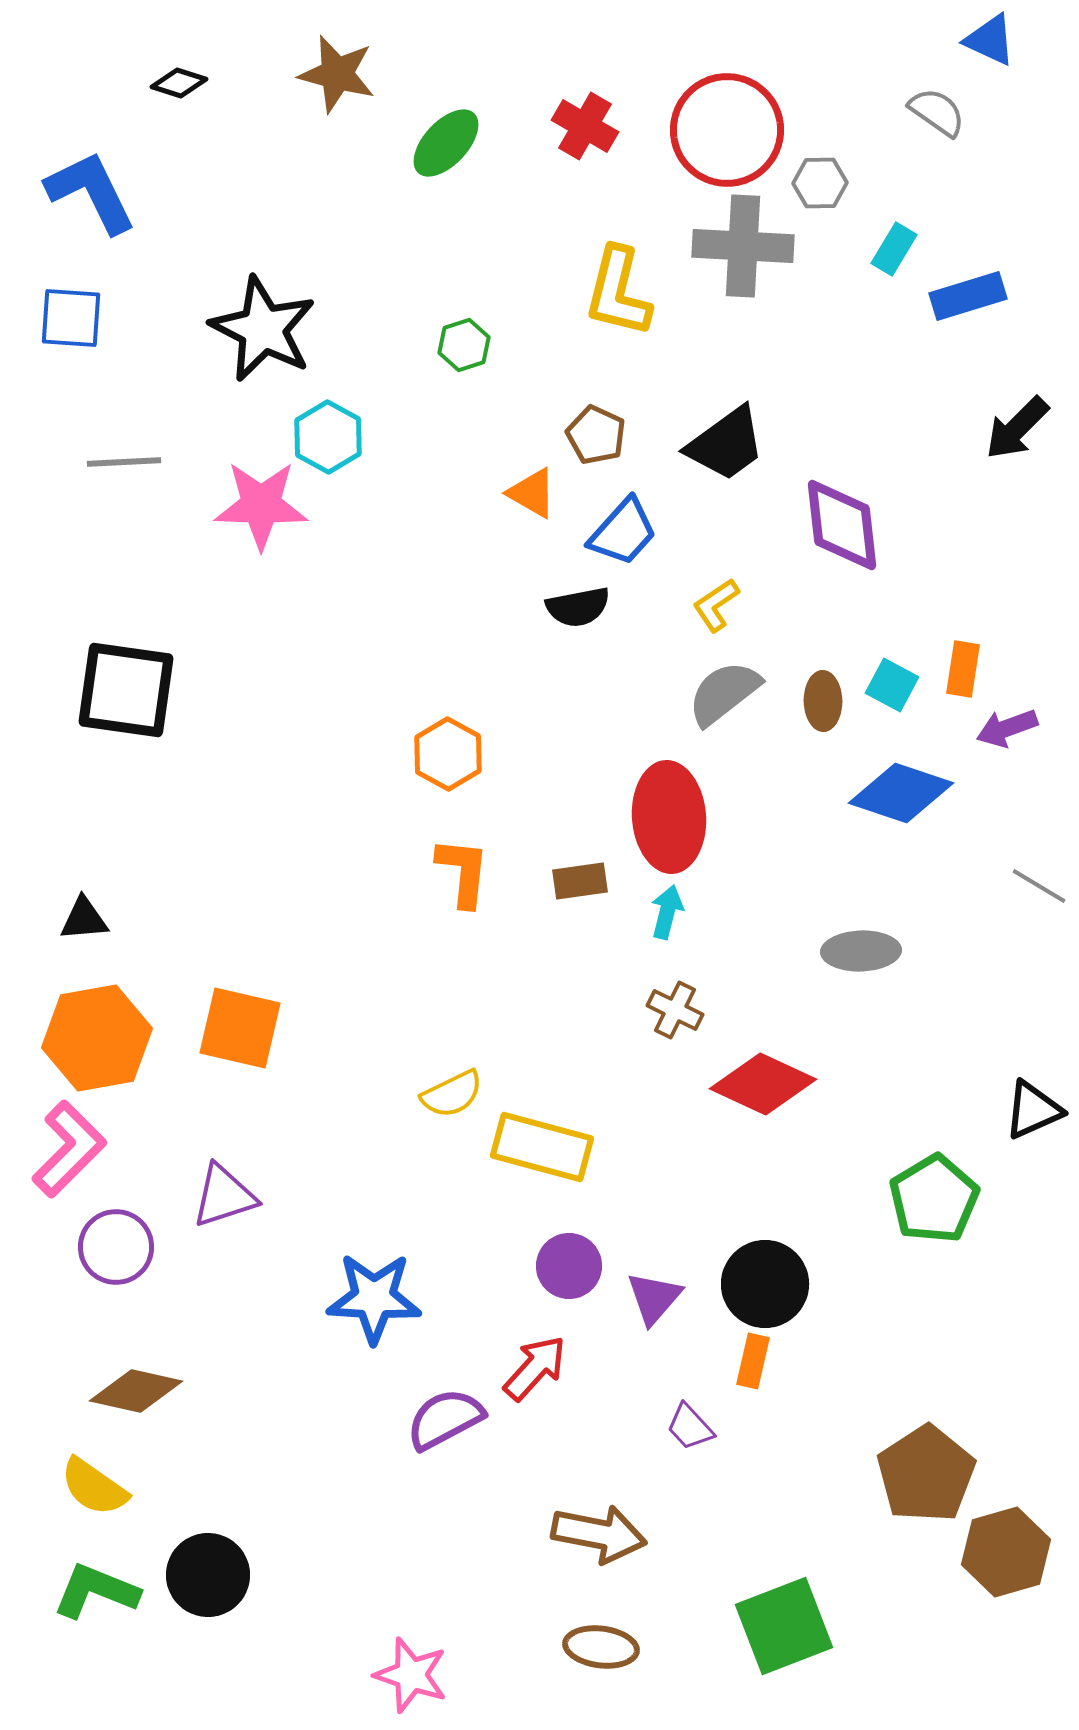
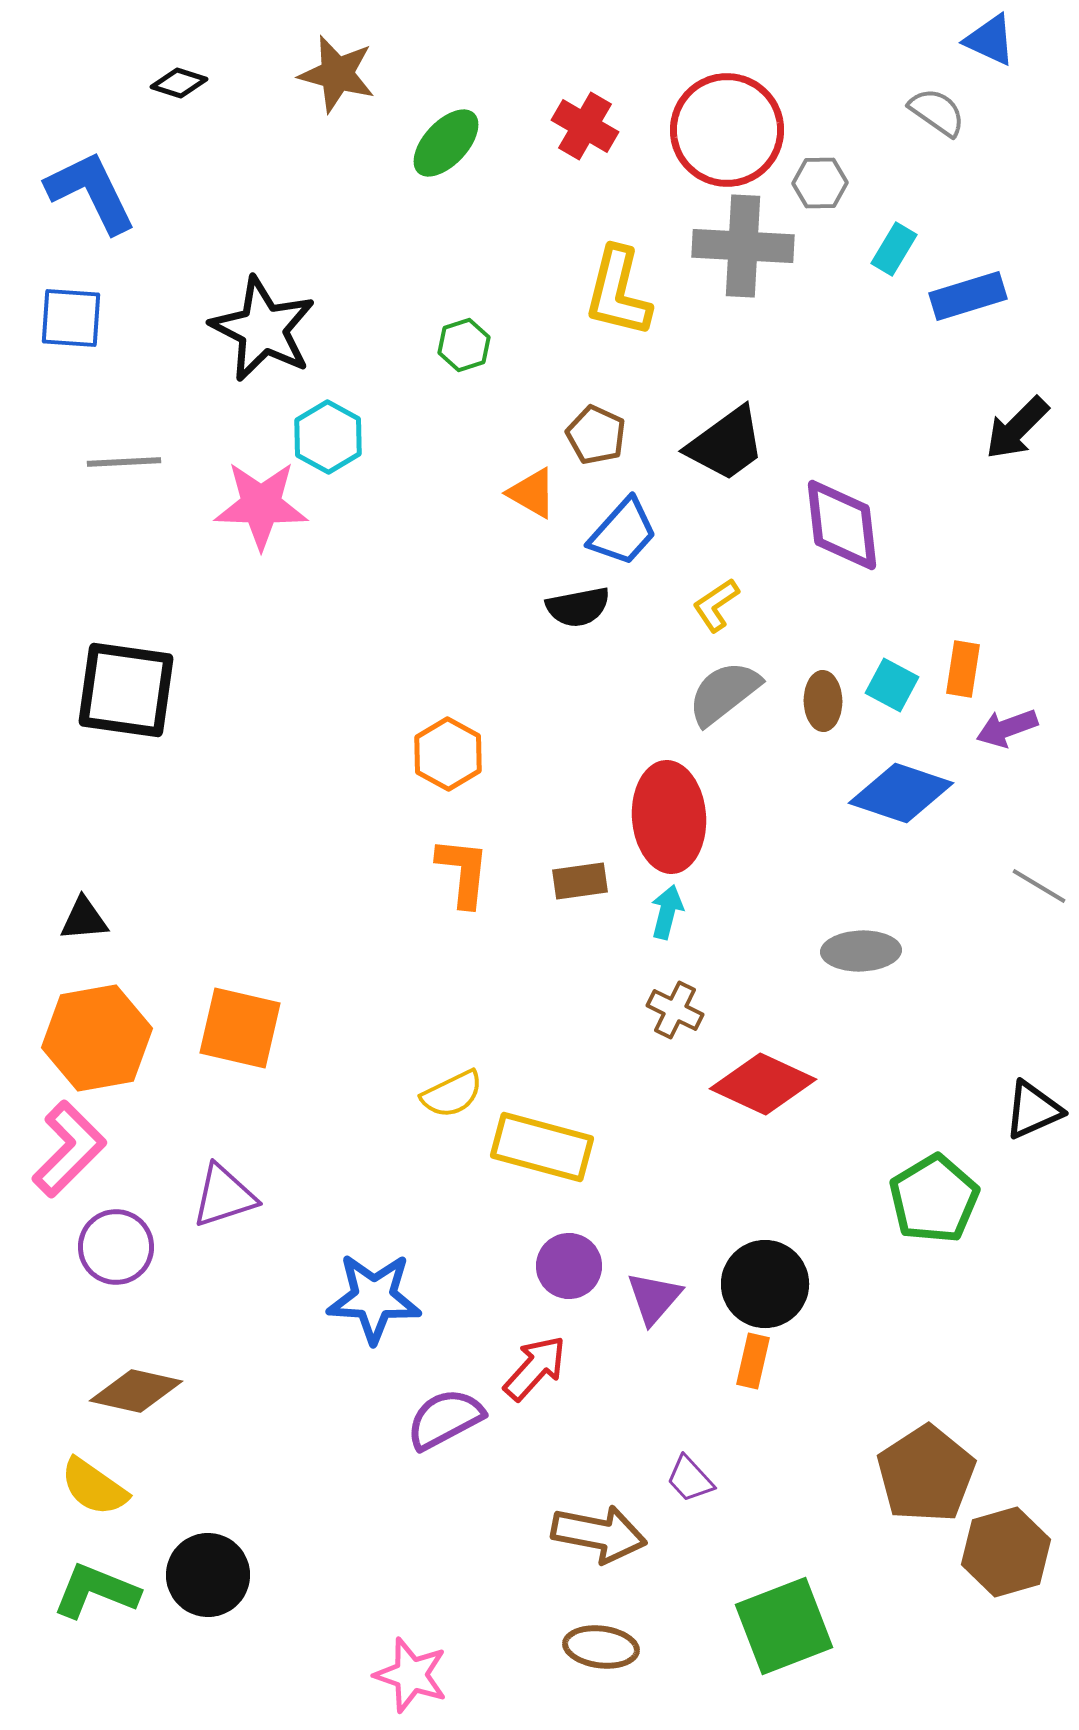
purple trapezoid at (690, 1427): moved 52 px down
